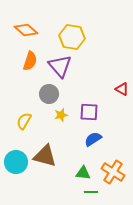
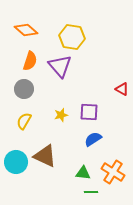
gray circle: moved 25 px left, 5 px up
brown triangle: rotated 10 degrees clockwise
